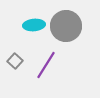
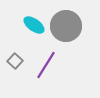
cyan ellipse: rotated 40 degrees clockwise
